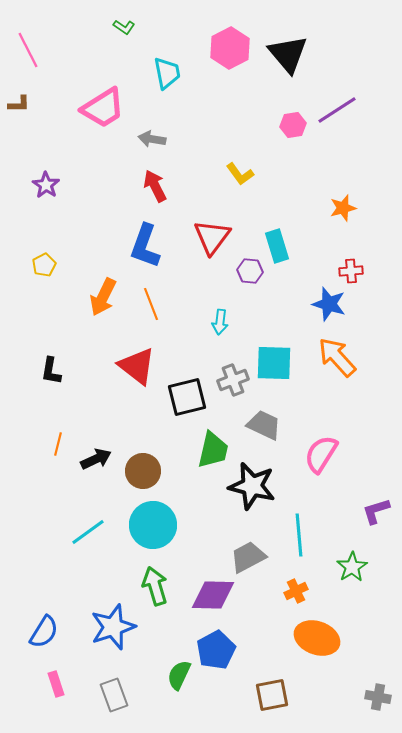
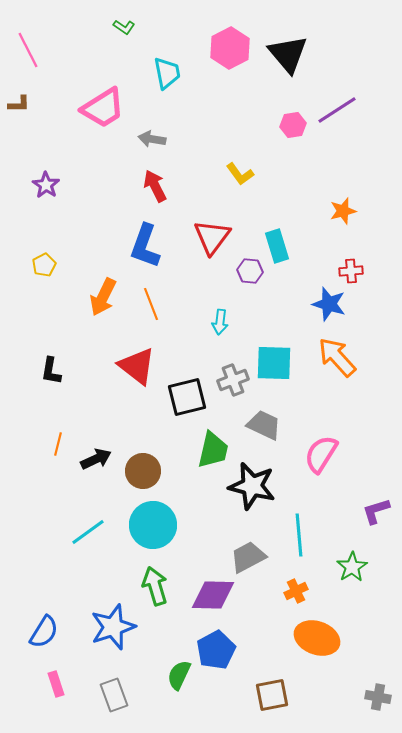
orange star at (343, 208): moved 3 px down
